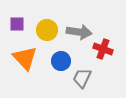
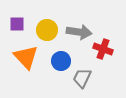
orange triangle: moved 1 px right, 1 px up
